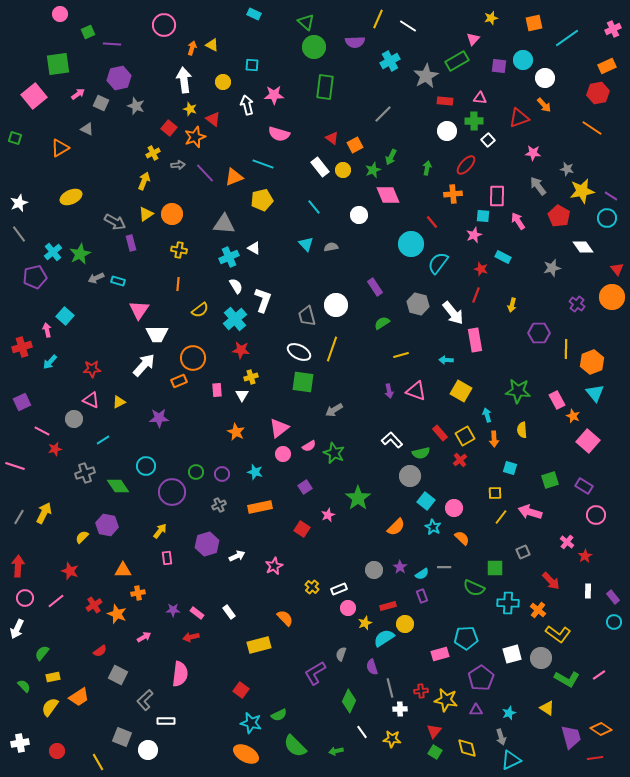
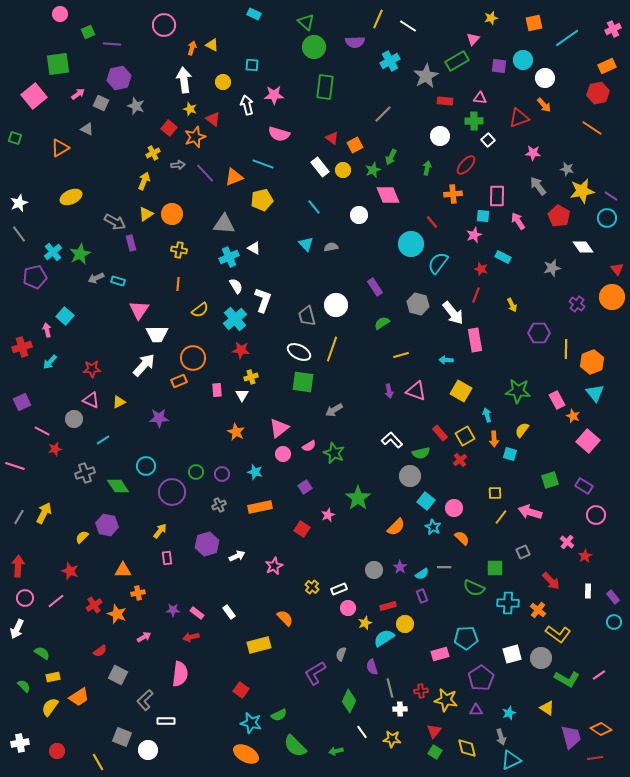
white circle at (447, 131): moved 7 px left, 5 px down
yellow arrow at (512, 305): rotated 40 degrees counterclockwise
yellow semicircle at (522, 430): rotated 42 degrees clockwise
cyan square at (510, 468): moved 14 px up
green semicircle at (42, 653): rotated 84 degrees clockwise
